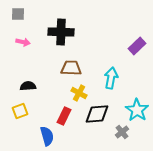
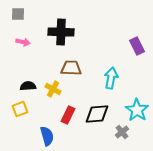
purple rectangle: rotated 72 degrees counterclockwise
yellow cross: moved 26 px left, 4 px up
yellow square: moved 2 px up
red rectangle: moved 4 px right, 1 px up
